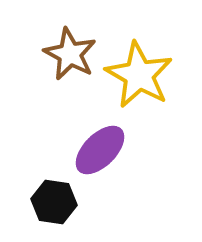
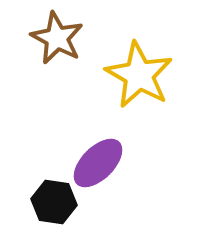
brown star: moved 13 px left, 16 px up
purple ellipse: moved 2 px left, 13 px down
